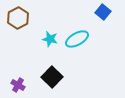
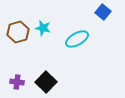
brown hexagon: moved 14 px down; rotated 10 degrees clockwise
cyan star: moved 7 px left, 11 px up
black square: moved 6 px left, 5 px down
purple cross: moved 1 px left, 3 px up; rotated 24 degrees counterclockwise
